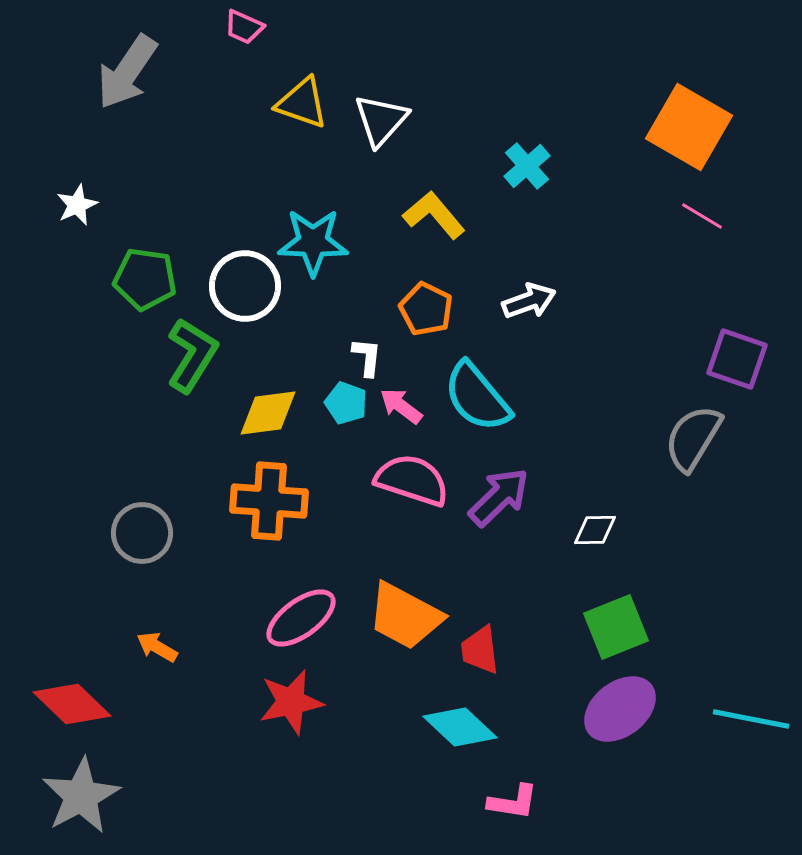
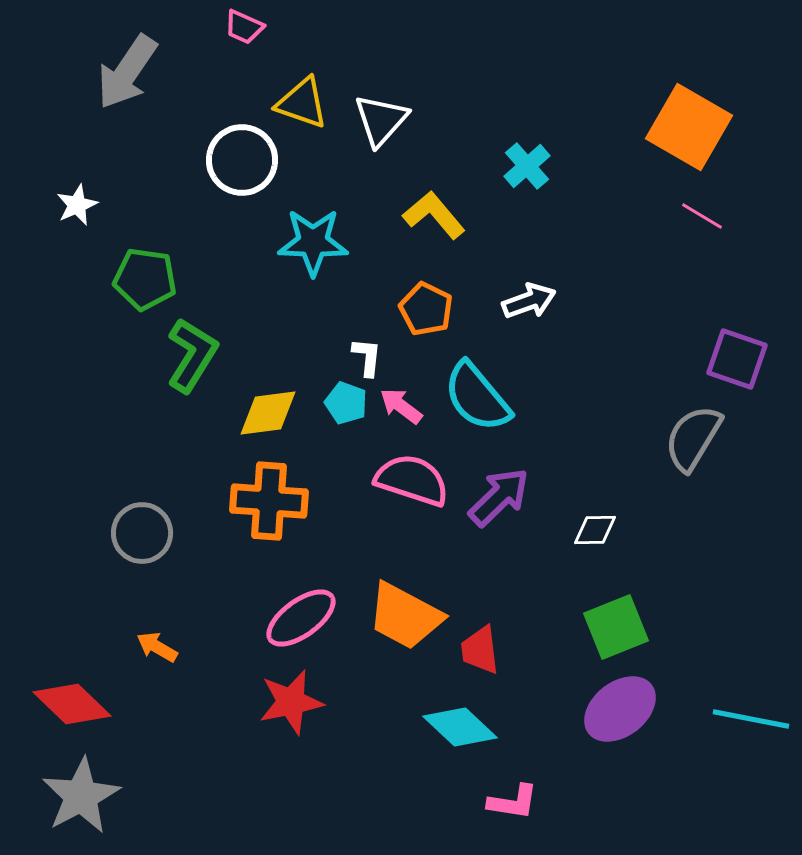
white circle: moved 3 px left, 126 px up
